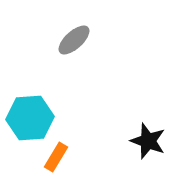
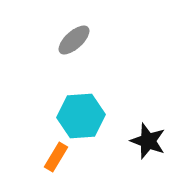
cyan hexagon: moved 51 px right, 2 px up
